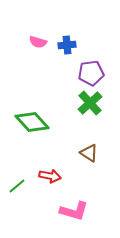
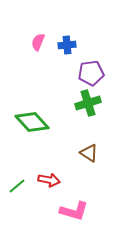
pink semicircle: rotated 96 degrees clockwise
green cross: moved 2 px left; rotated 25 degrees clockwise
red arrow: moved 1 px left, 4 px down
